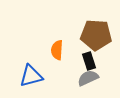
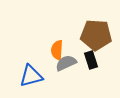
black rectangle: moved 2 px right, 1 px up
gray semicircle: moved 22 px left, 15 px up
